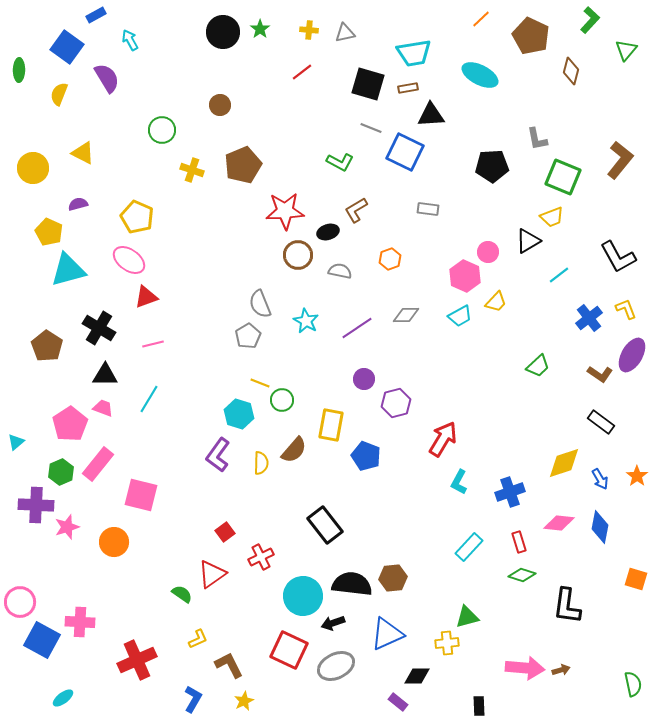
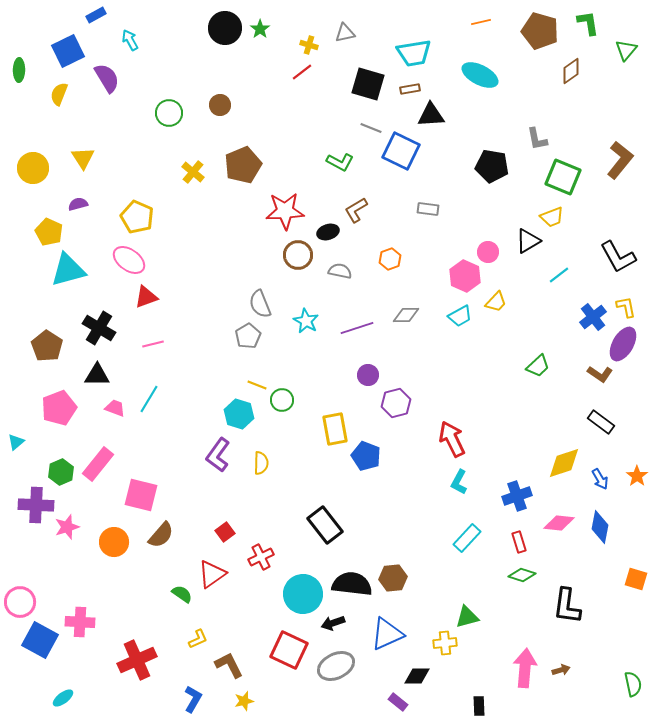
orange line at (481, 19): moved 3 px down; rotated 30 degrees clockwise
green L-shape at (590, 20): moved 2 px left, 3 px down; rotated 52 degrees counterclockwise
yellow cross at (309, 30): moved 15 px down; rotated 12 degrees clockwise
black circle at (223, 32): moved 2 px right, 4 px up
brown pentagon at (531, 36): moved 9 px right, 5 px up; rotated 9 degrees counterclockwise
blue square at (67, 47): moved 1 px right, 4 px down; rotated 28 degrees clockwise
brown diamond at (571, 71): rotated 40 degrees clockwise
brown rectangle at (408, 88): moved 2 px right, 1 px down
green circle at (162, 130): moved 7 px right, 17 px up
blue square at (405, 152): moved 4 px left, 1 px up
yellow triangle at (83, 153): moved 5 px down; rotated 30 degrees clockwise
black pentagon at (492, 166): rotated 12 degrees clockwise
yellow cross at (192, 170): moved 1 px right, 2 px down; rotated 20 degrees clockwise
yellow L-shape at (626, 309): moved 2 px up; rotated 10 degrees clockwise
blue cross at (589, 318): moved 4 px right, 1 px up
purple line at (357, 328): rotated 16 degrees clockwise
purple ellipse at (632, 355): moved 9 px left, 11 px up
black triangle at (105, 375): moved 8 px left
purple circle at (364, 379): moved 4 px right, 4 px up
yellow line at (260, 383): moved 3 px left, 2 px down
pink trapezoid at (103, 408): moved 12 px right
pink pentagon at (70, 424): moved 11 px left, 16 px up; rotated 12 degrees clockwise
yellow rectangle at (331, 425): moved 4 px right, 4 px down; rotated 20 degrees counterclockwise
red arrow at (443, 439): moved 9 px right; rotated 57 degrees counterclockwise
brown semicircle at (294, 450): moved 133 px left, 85 px down
blue cross at (510, 492): moved 7 px right, 4 px down
cyan rectangle at (469, 547): moved 2 px left, 9 px up
cyan circle at (303, 596): moved 2 px up
blue square at (42, 640): moved 2 px left
yellow cross at (447, 643): moved 2 px left
pink arrow at (525, 668): rotated 90 degrees counterclockwise
yellow star at (244, 701): rotated 12 degrees clockwise
